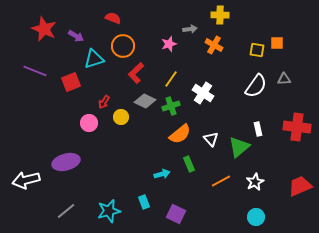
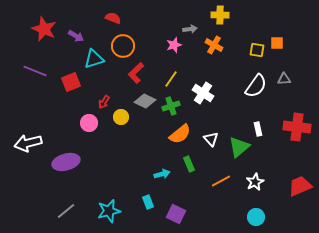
pink star: moved 5 px right, 1 px down
white arrow: moved 2 px right, 37 px up
cyan rectangle: moved 4 px right
